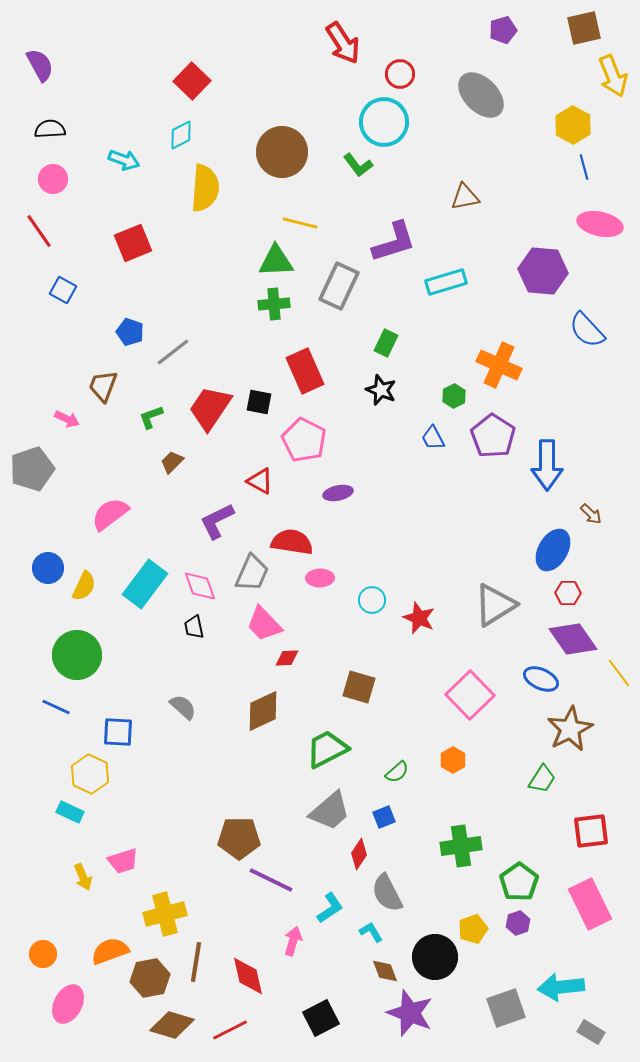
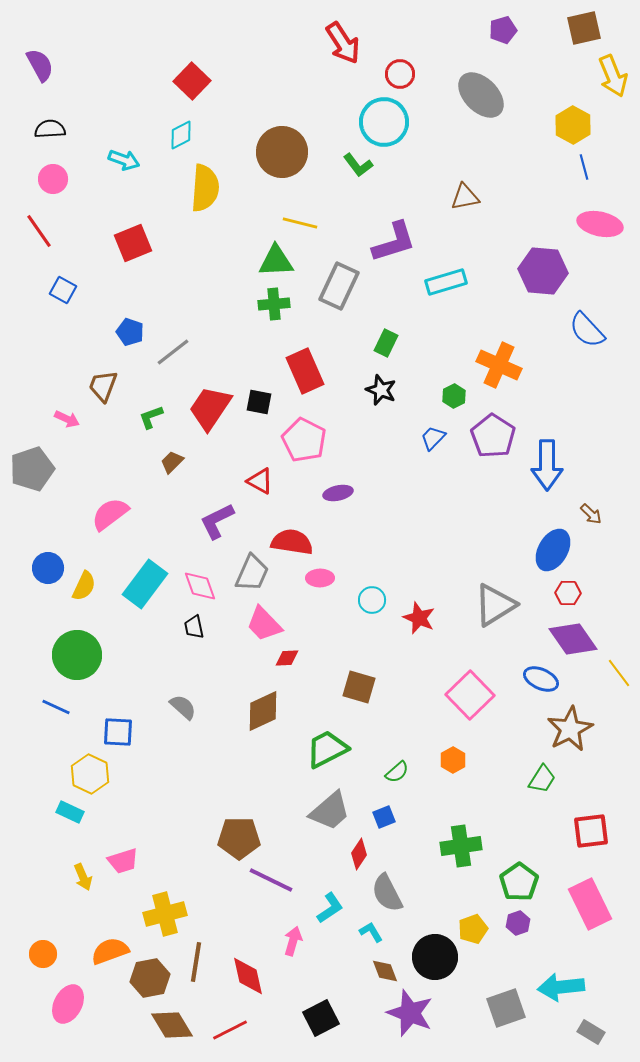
blue trapezoid at (433, 438): rotated 72 degrees clockwise
brown diamond at (172, 1025): rotated 42 degrees clockwise
